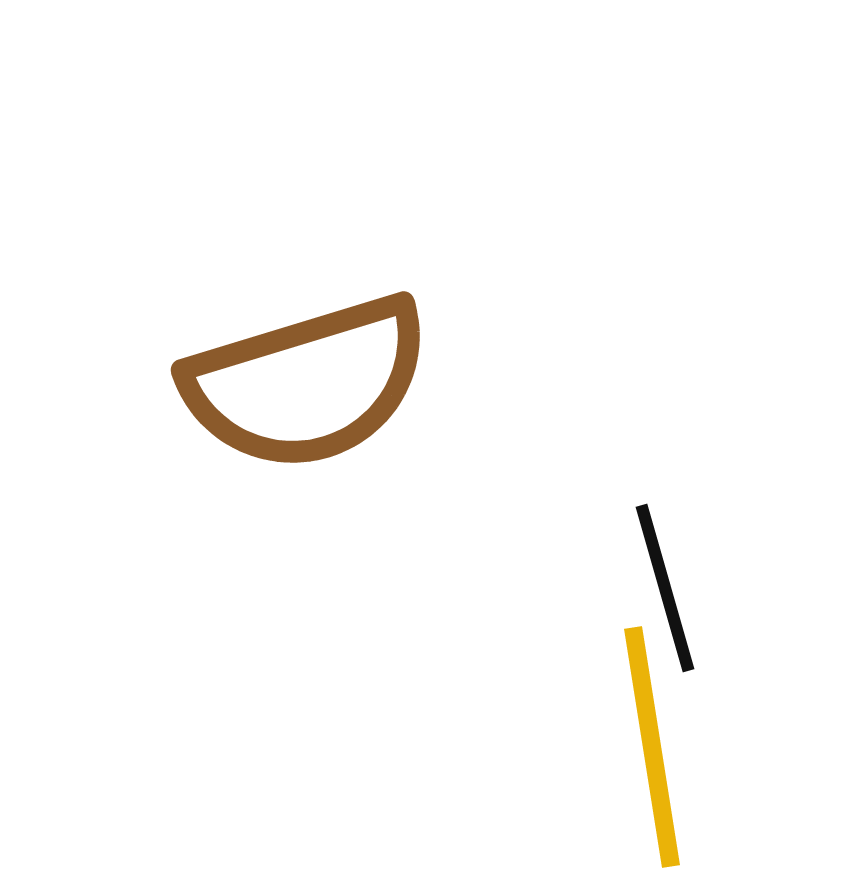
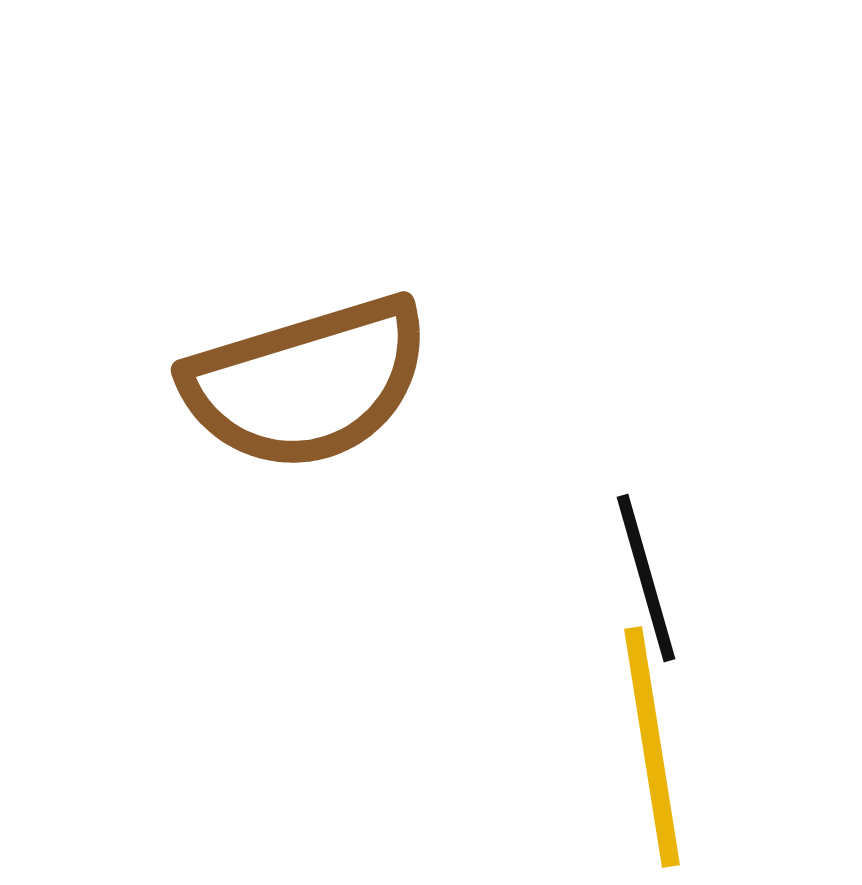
black line: moved 19 px left, 10 px up
